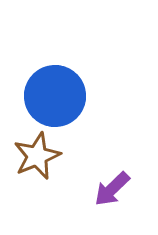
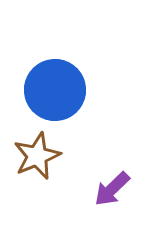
blue circle: moved 6 px up
